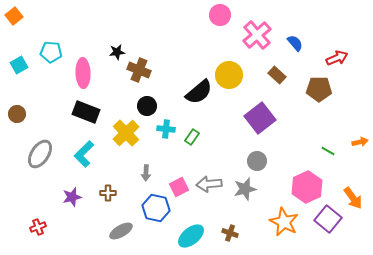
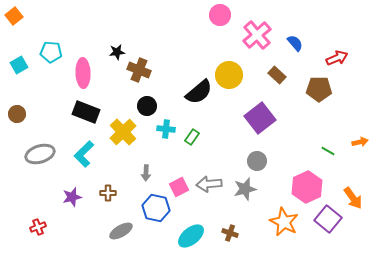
yellow cross at (126, 133): moved 3 px left, 1 px up
gray ellipse at (40, 154): rotated 40 degrees clockwise
